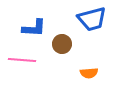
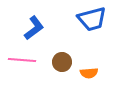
blue L-shape: rotated 40 degrees counterclockwise
brown circle: moved 18 px down
